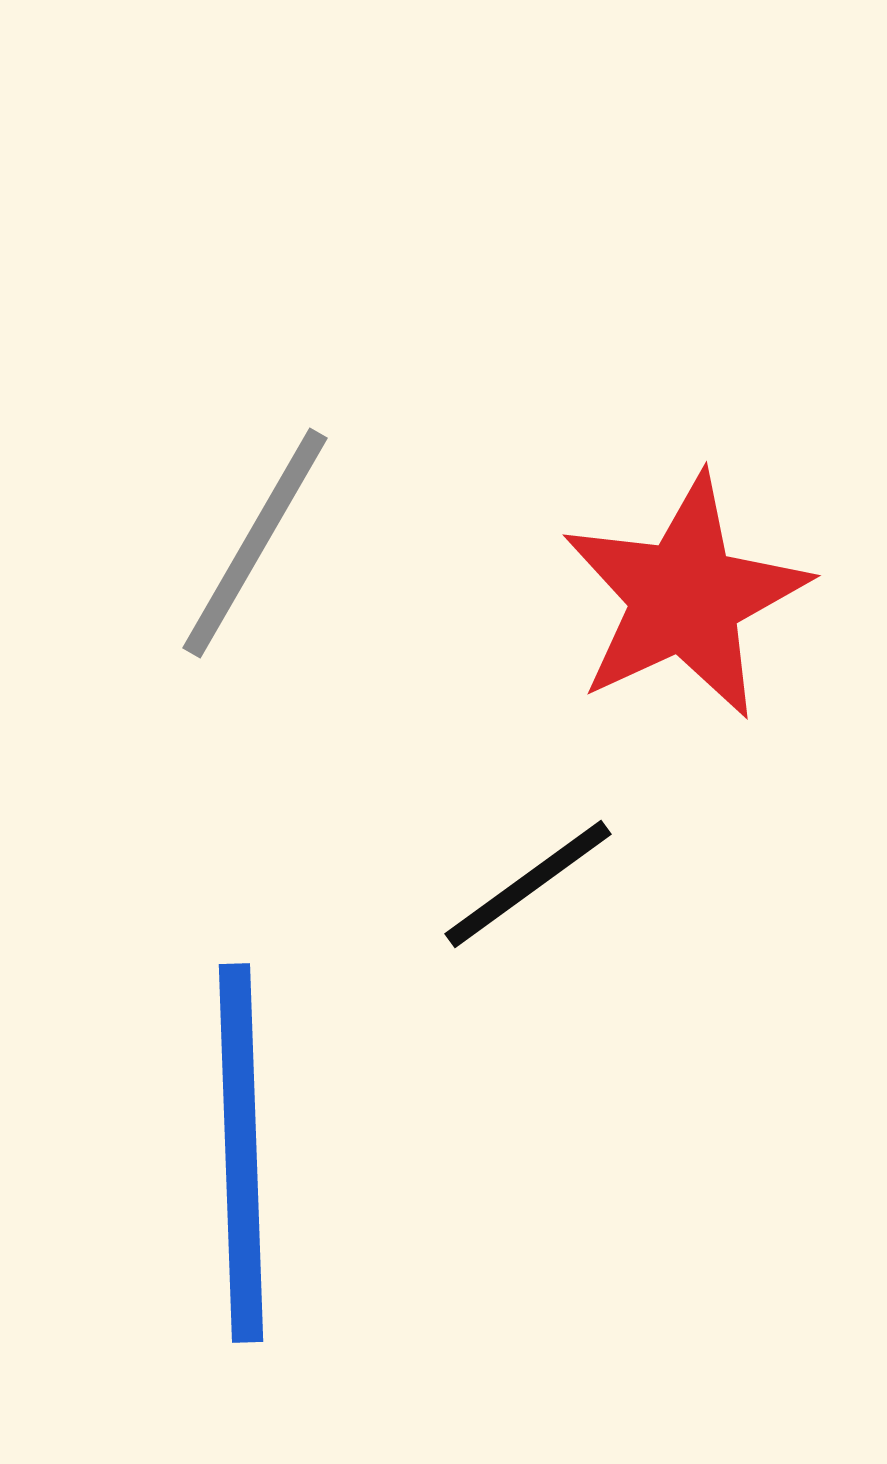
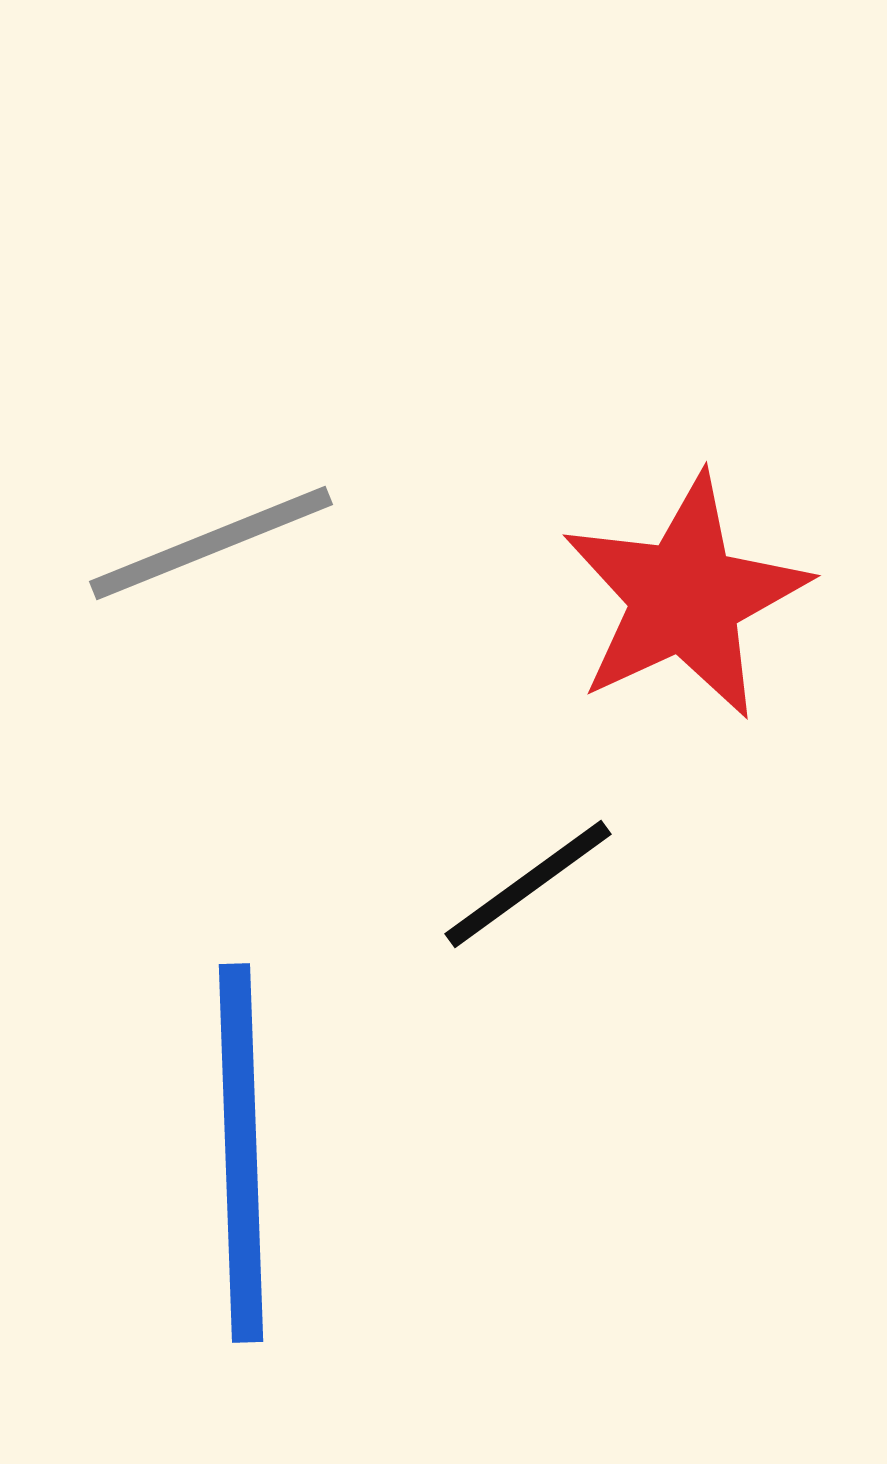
gray line: moved 44 px left; rotated 38 degrees clockwise
